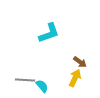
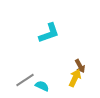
brown arrow: moved 4 px down; rotated 24 degrees clockwise
gray line: rotated 36 degrees counterclockwise
cyan semicircle: rotated 24 degrees counterclockwise
